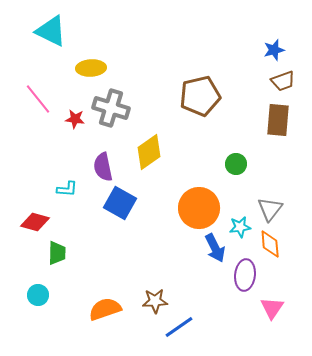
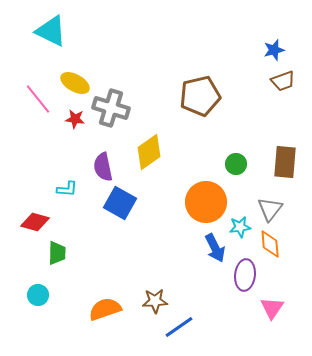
yellow ellipse: moved 16 px left, 15 px down; rotated 32 degrees clockwise
brown rectangle: moved 7 px right, 42 px down
orange circle: moved 7 px right, 6 px up
